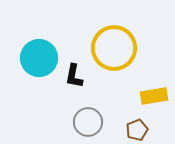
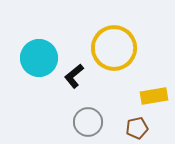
black L-shape: rotated 40 degrees clockwise
brown pentagon: moved 2 px up; rotated 10 degrees clockwise
